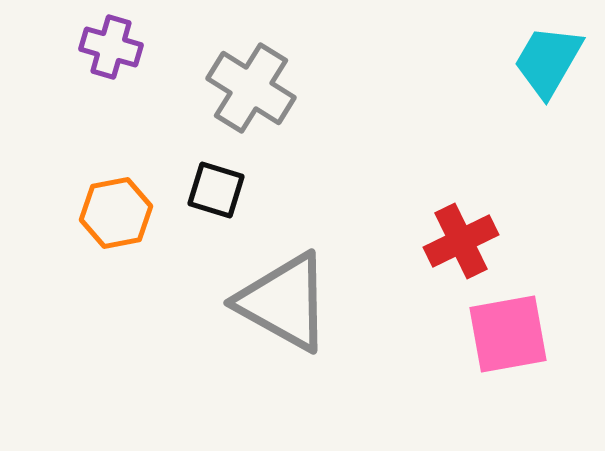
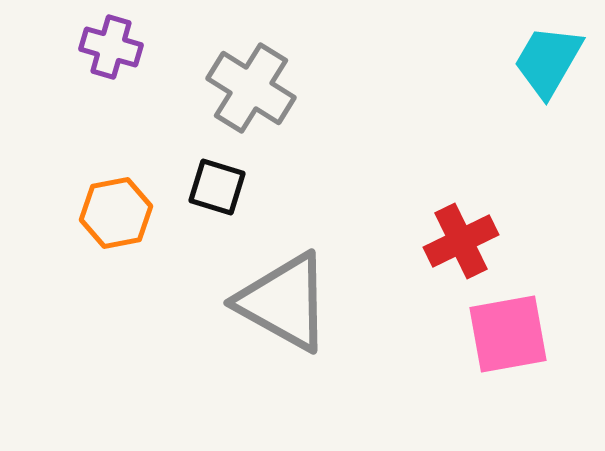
black square: moved 1 px right, 3 px up
